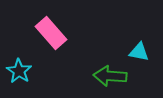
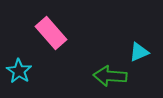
cyan triangle: rotated 35 degrees counterclockwise
